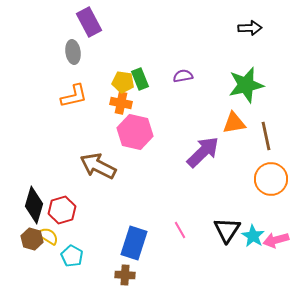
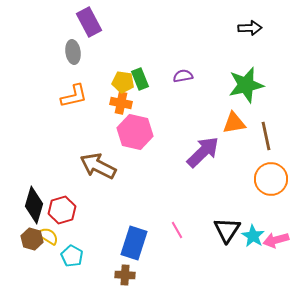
pink line: moved 3 px left
